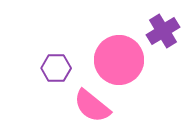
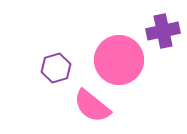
purple cross: rotated 20 degrees clockwise
purple hexagon: rotated 16 degrees counterclockwise
